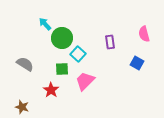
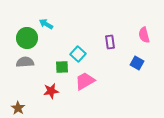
cyan arrow: moved 1 px right; rotated 16 degrees counterclockwise
pink semicircle: moved 1 px down
green circle: moved 35 px left
gray semicircle: moved 2 px up; rotated 36 degrees counterclockwise
green square: moved 2 px up
pink trapezoid: rotated 15 degrees clockwise
red star: moved 1 px down; rotated 28 degrees clockwise
brown star: moved 4 px left, 1 px down; rotated 16 degrees clockwise
